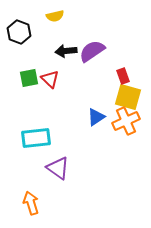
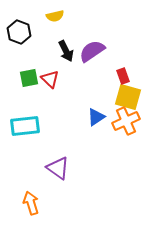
black arrow: rotated 110 degrees counterclockwise
cyan rectangle: moved 11 px left, 12 px up
